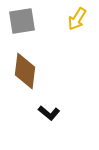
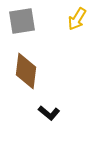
brown diamond: moved 1 px right
